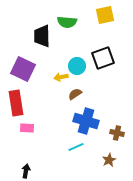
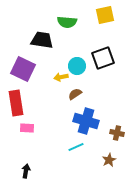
black trapezoid: moved 4 px down; rotated 100 degrees clockwise
